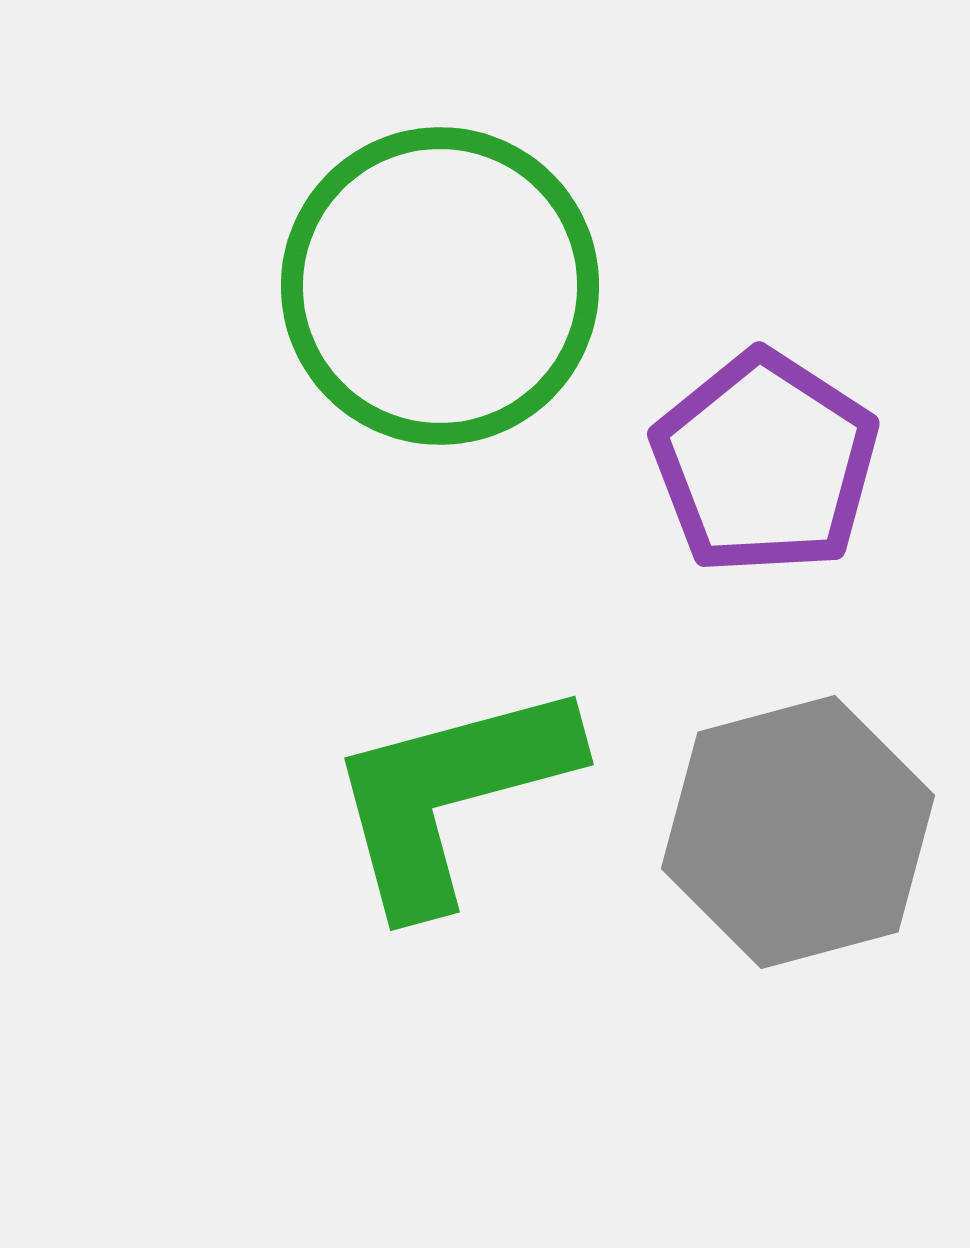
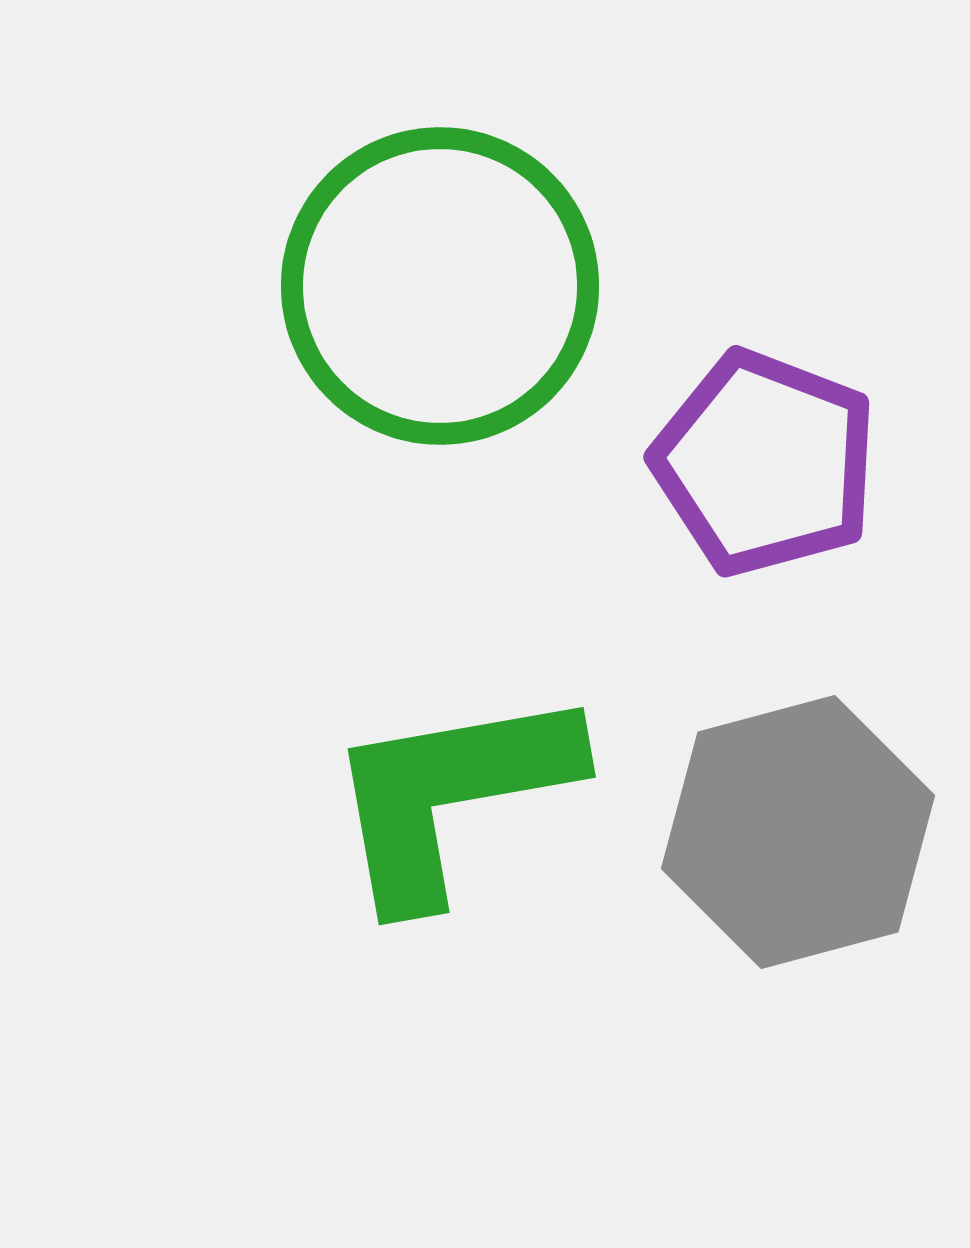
purple pentagon: rotated 12 degrees counterclockwise
green L-shape: rotated 5 degrees clockwise
